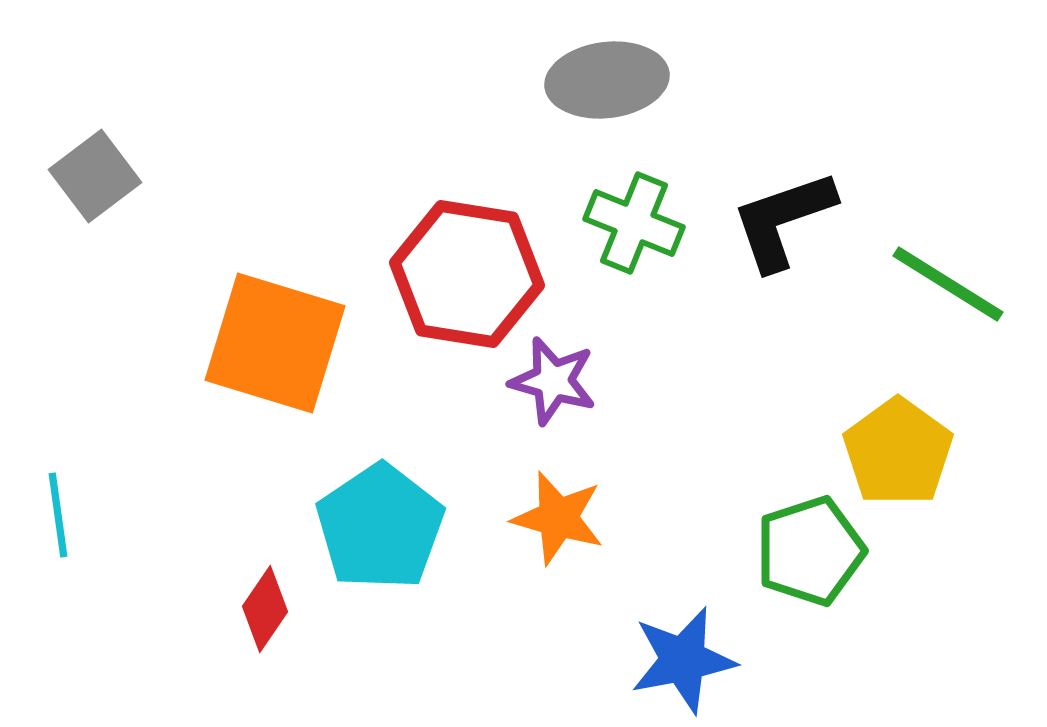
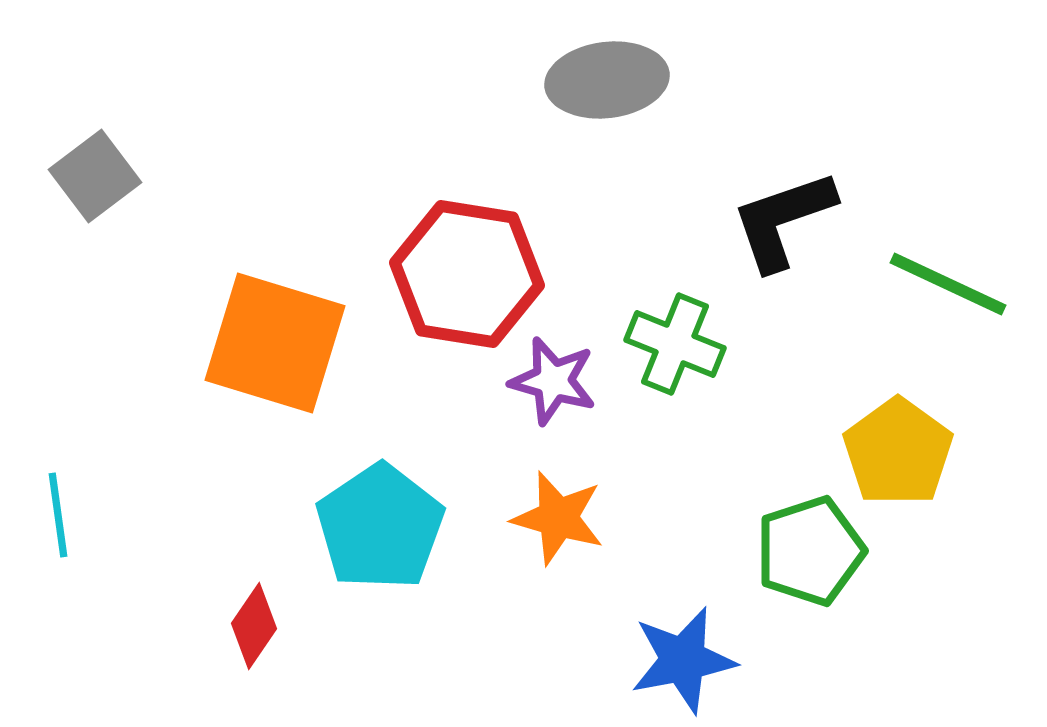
green cross: moved 41 px right, 121 px down
green line: rotated 7 degrees counterclockwise
red diamond: moved 11 px left, 17 px down
